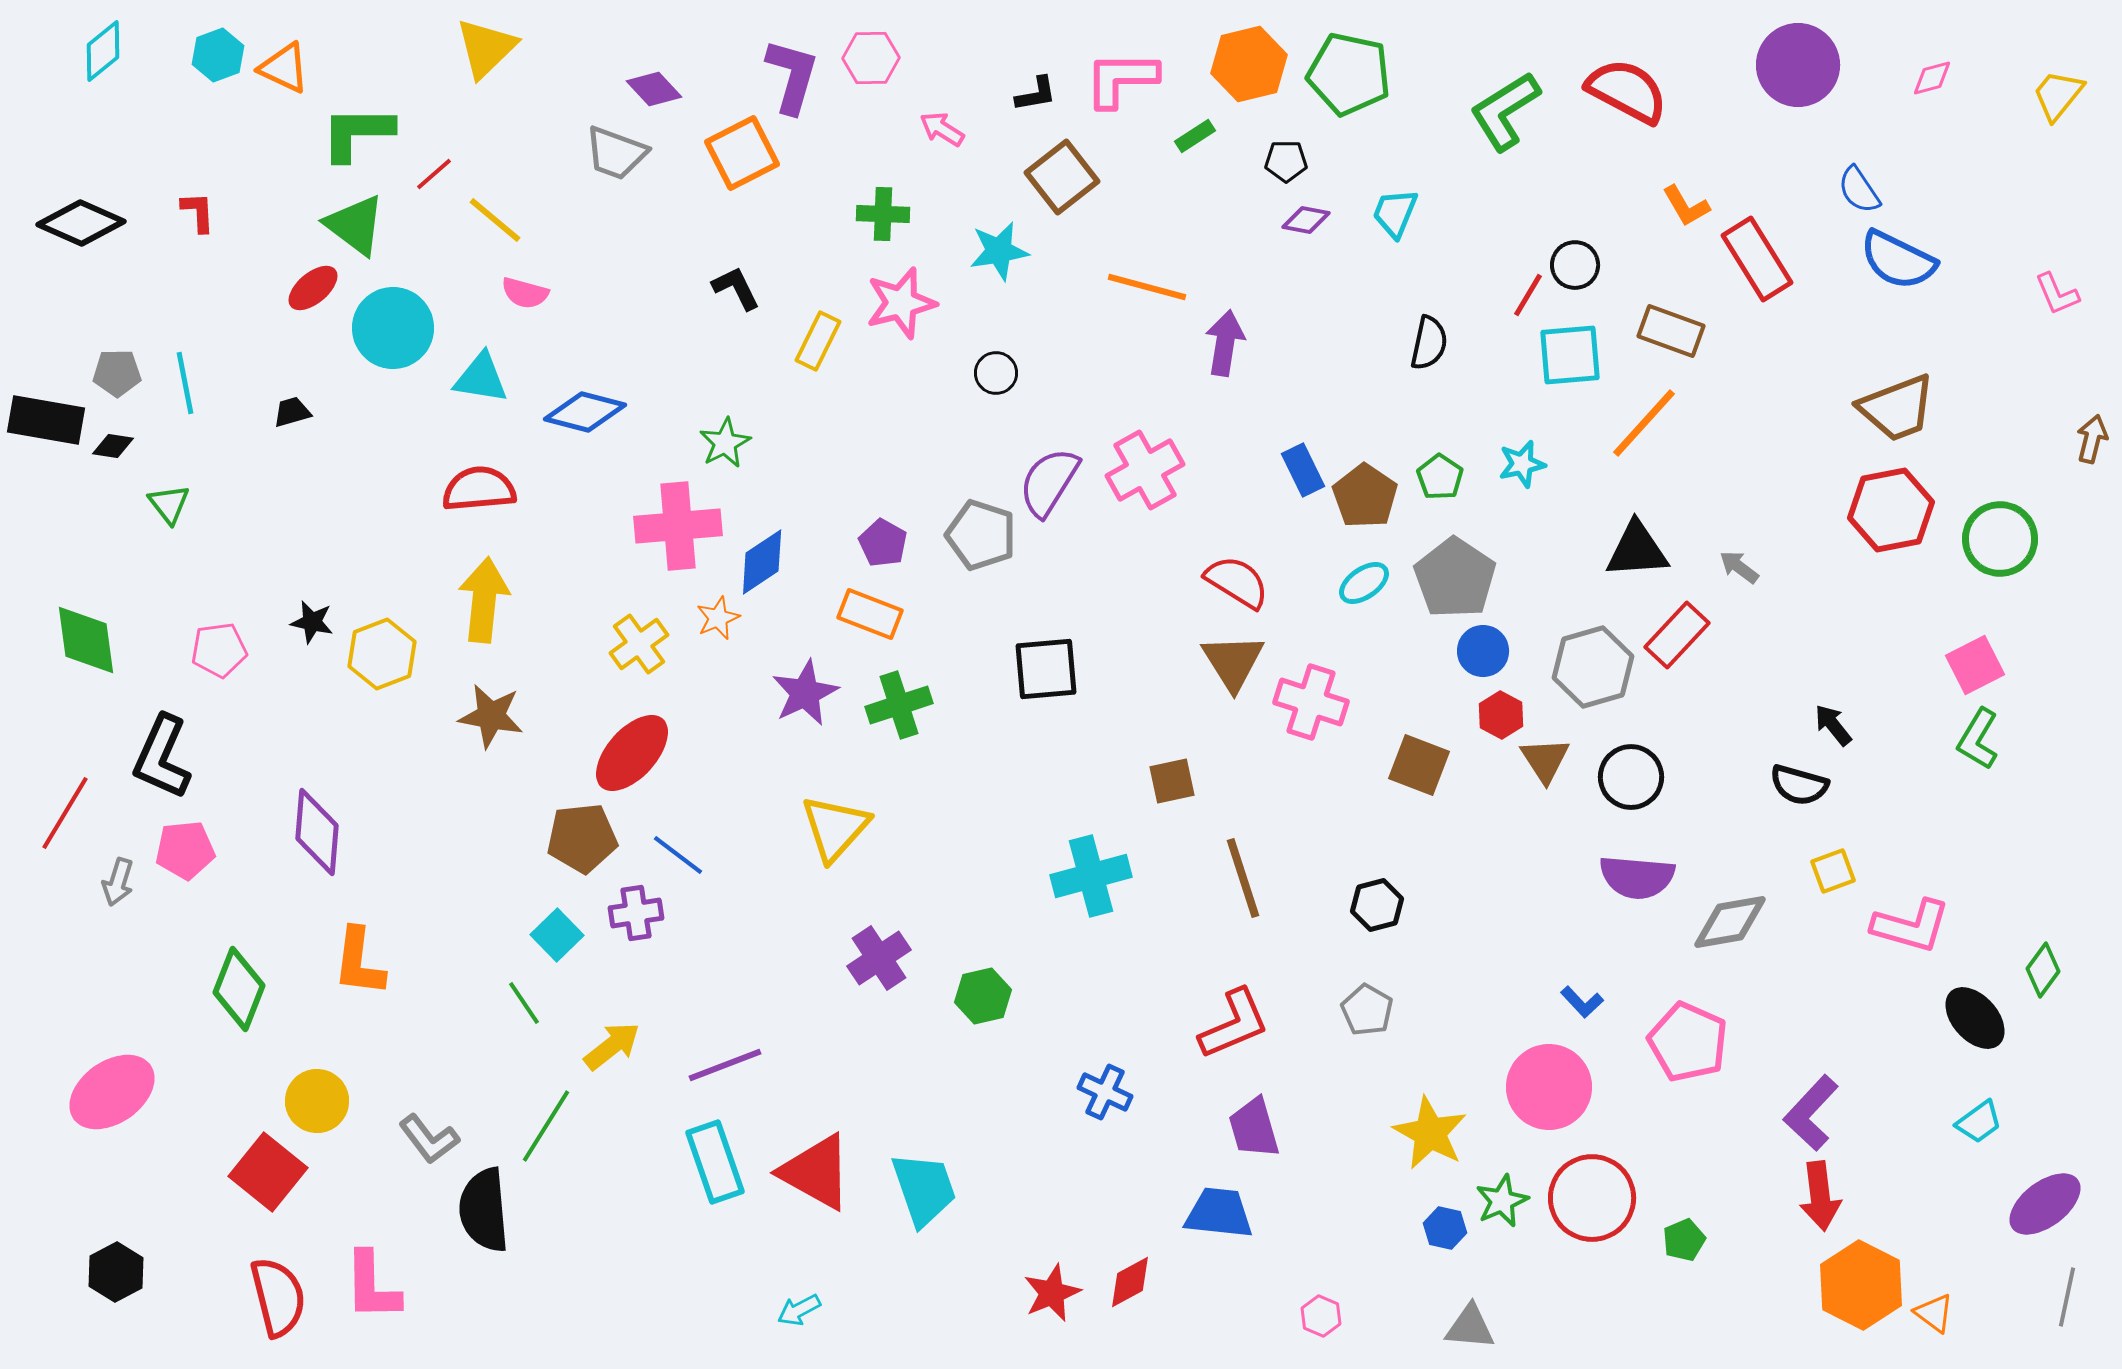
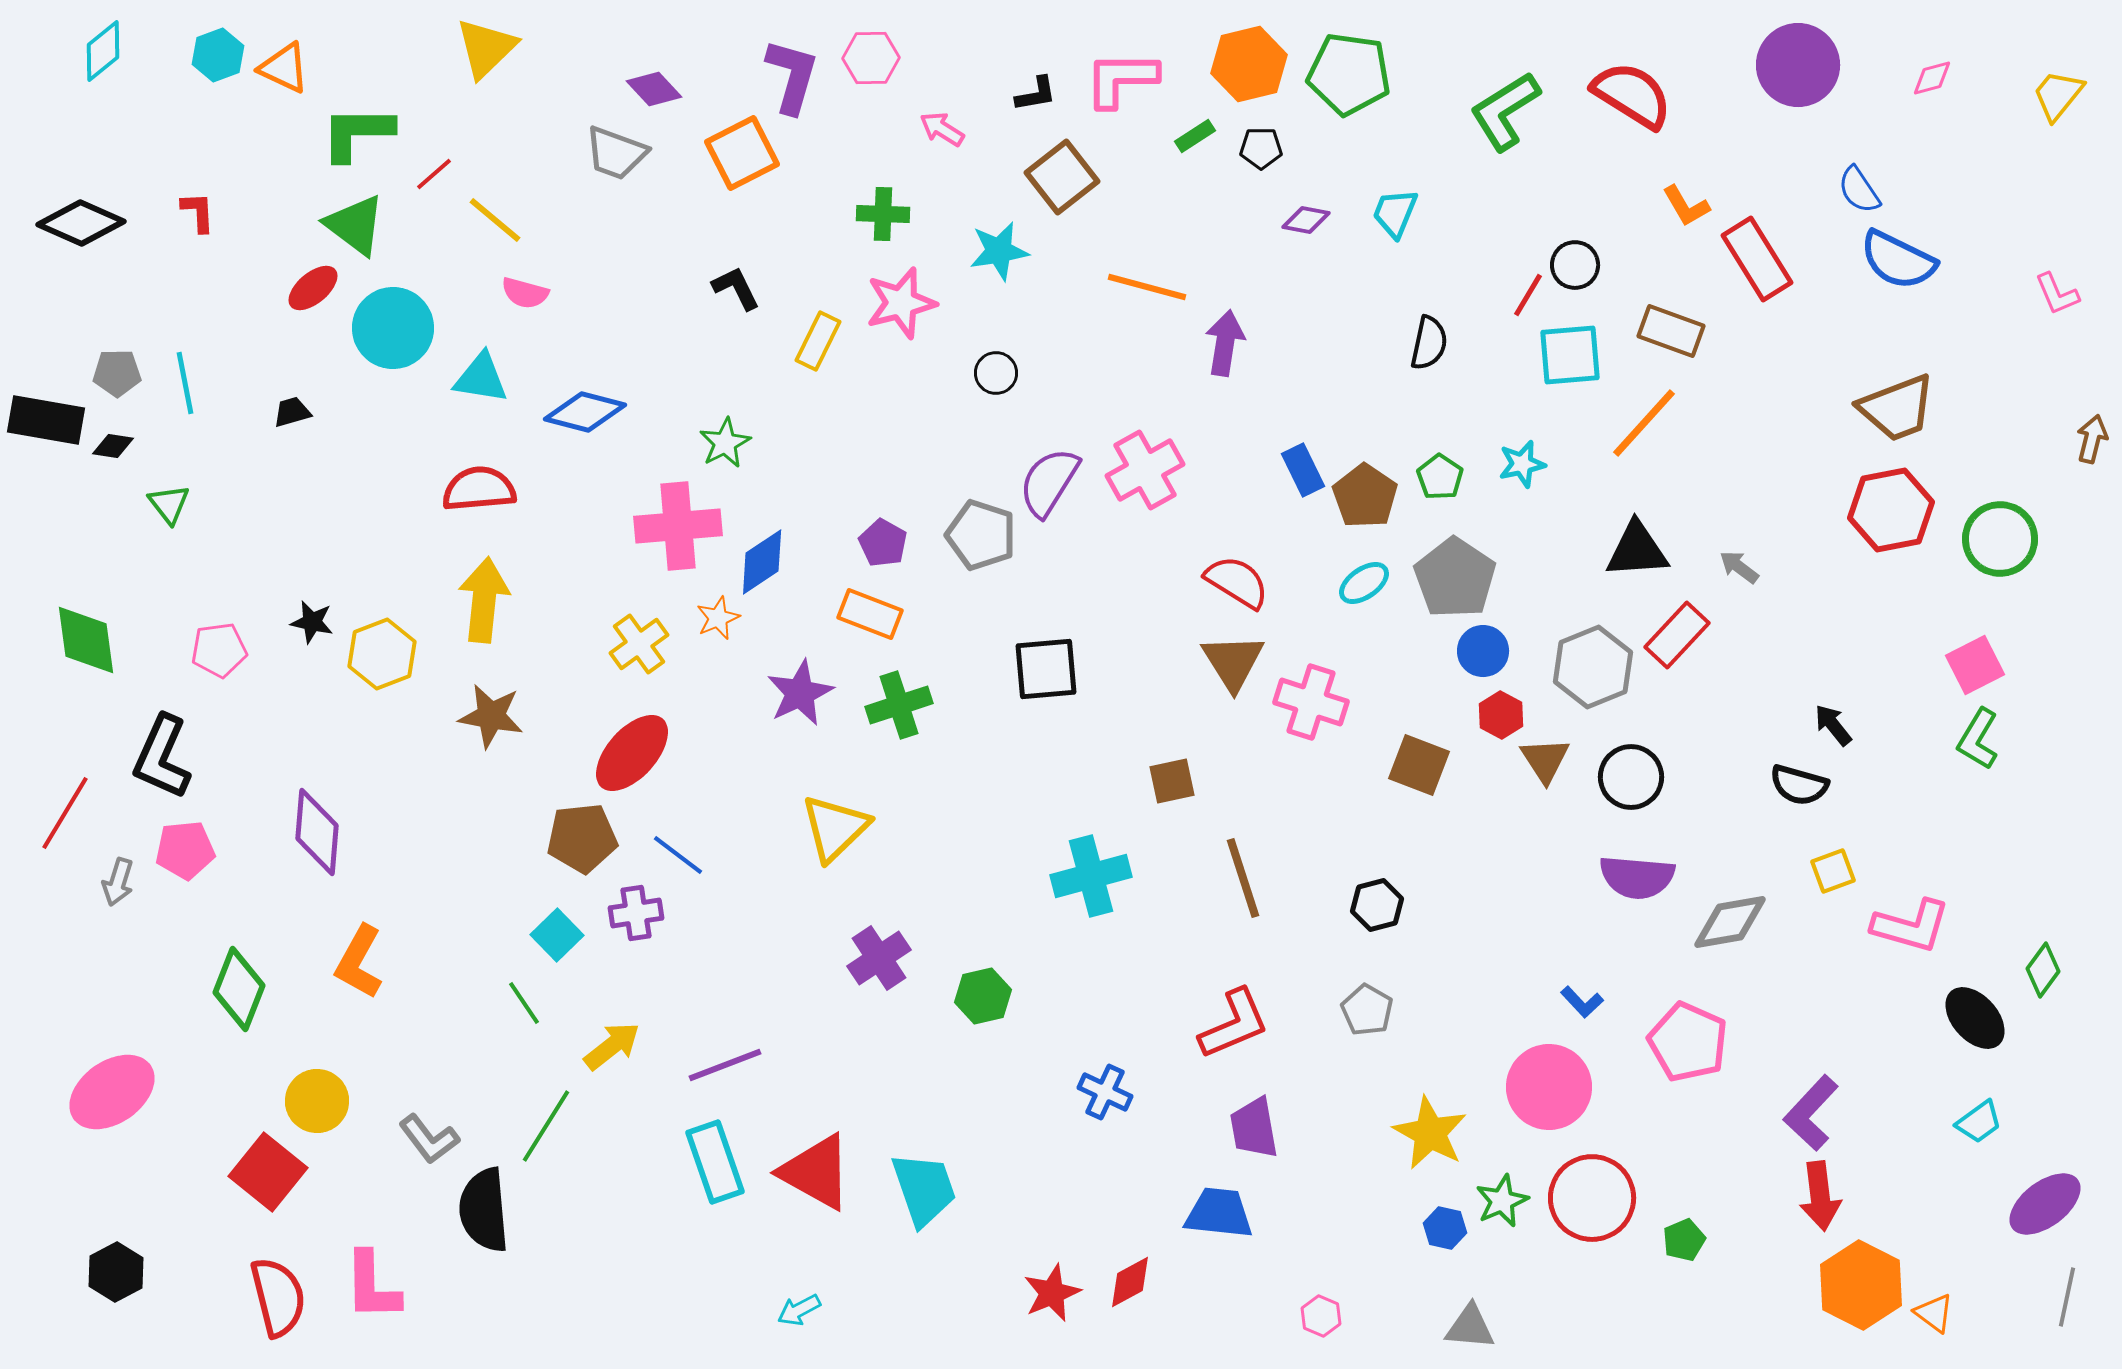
green pentagon at (1349, 74): rotated 4 degrees counterclockwise
red semicircle at (1627, 91): moved 5 px right, 4 px down; rotated 4 degrees clockwise
black pentagon at (1286, 161): moved 25 px left, 13 px up
gray hexagon at (1593, 667): rotated 6 degrees counterclockwise
purple star at (805, 693): moved 5 px left
yellow triangle at (835, 828): rotated 4 degrees clockwise
orange L-shape at (359, 962): rotated 22 degrees clockwise
purple trapezoid at (1254, 1128): rotated 6 degrees clockwise
